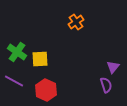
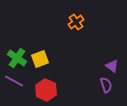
green cross: moved 6 px down
yellow square: rotated 18 degrees counterclockwise
purple triangle: moved 1 px left, 1 px up; rotated 32 degrees counterclockwise
